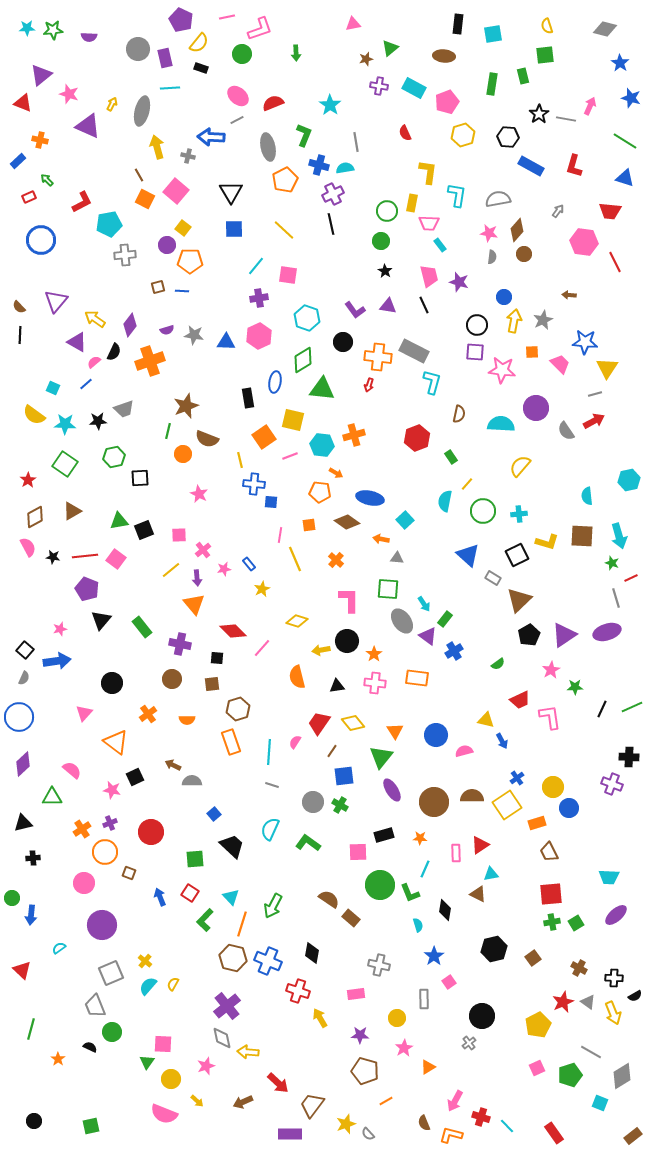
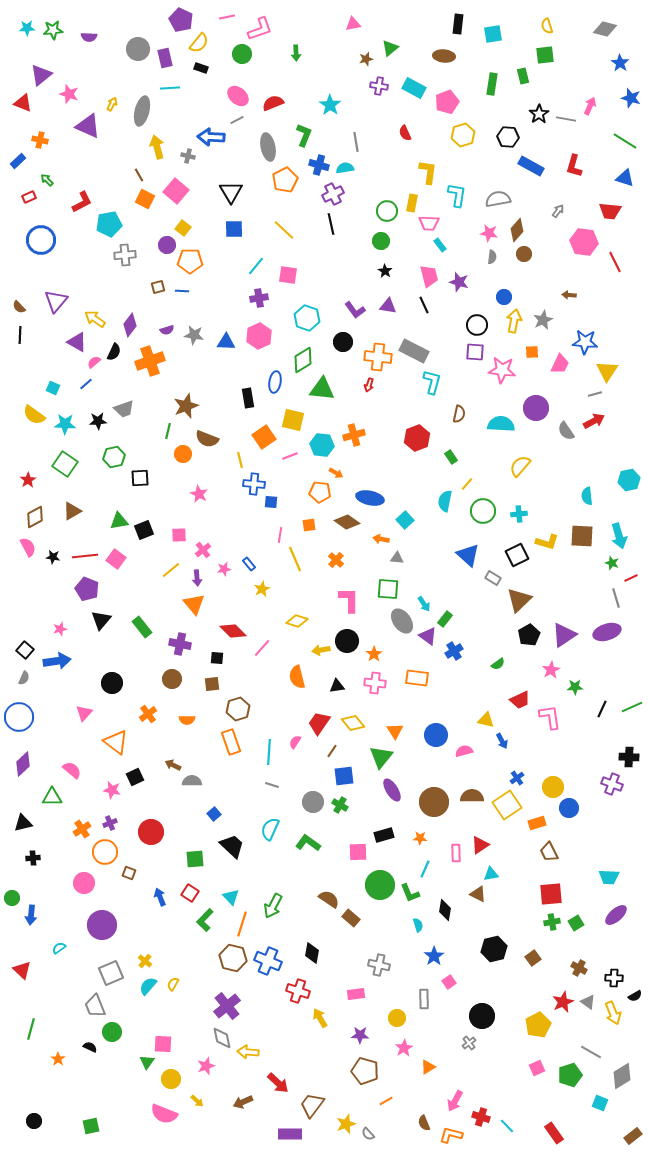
pink trapezoid at (560, 364): rotated 70 degrees clockwise
yellow triangle at (607, 368): moved 3 px down
